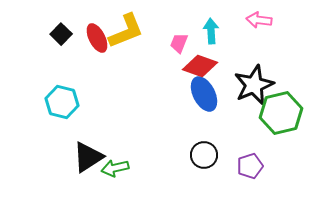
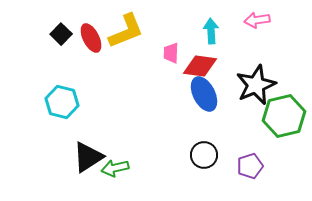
pink arrow: moved 2 px left; rotated 15 degrees counterclockwise
red ellipse: moved 6 px left
pink trapezoid: moved 8 px left, 10 px down; rotated 20 degrees counterclockwise
red diamond: rotated 12 degrees counterclockwise
black star: moved 2 px right
green hexagon: moved 3 px right, 3 px down
